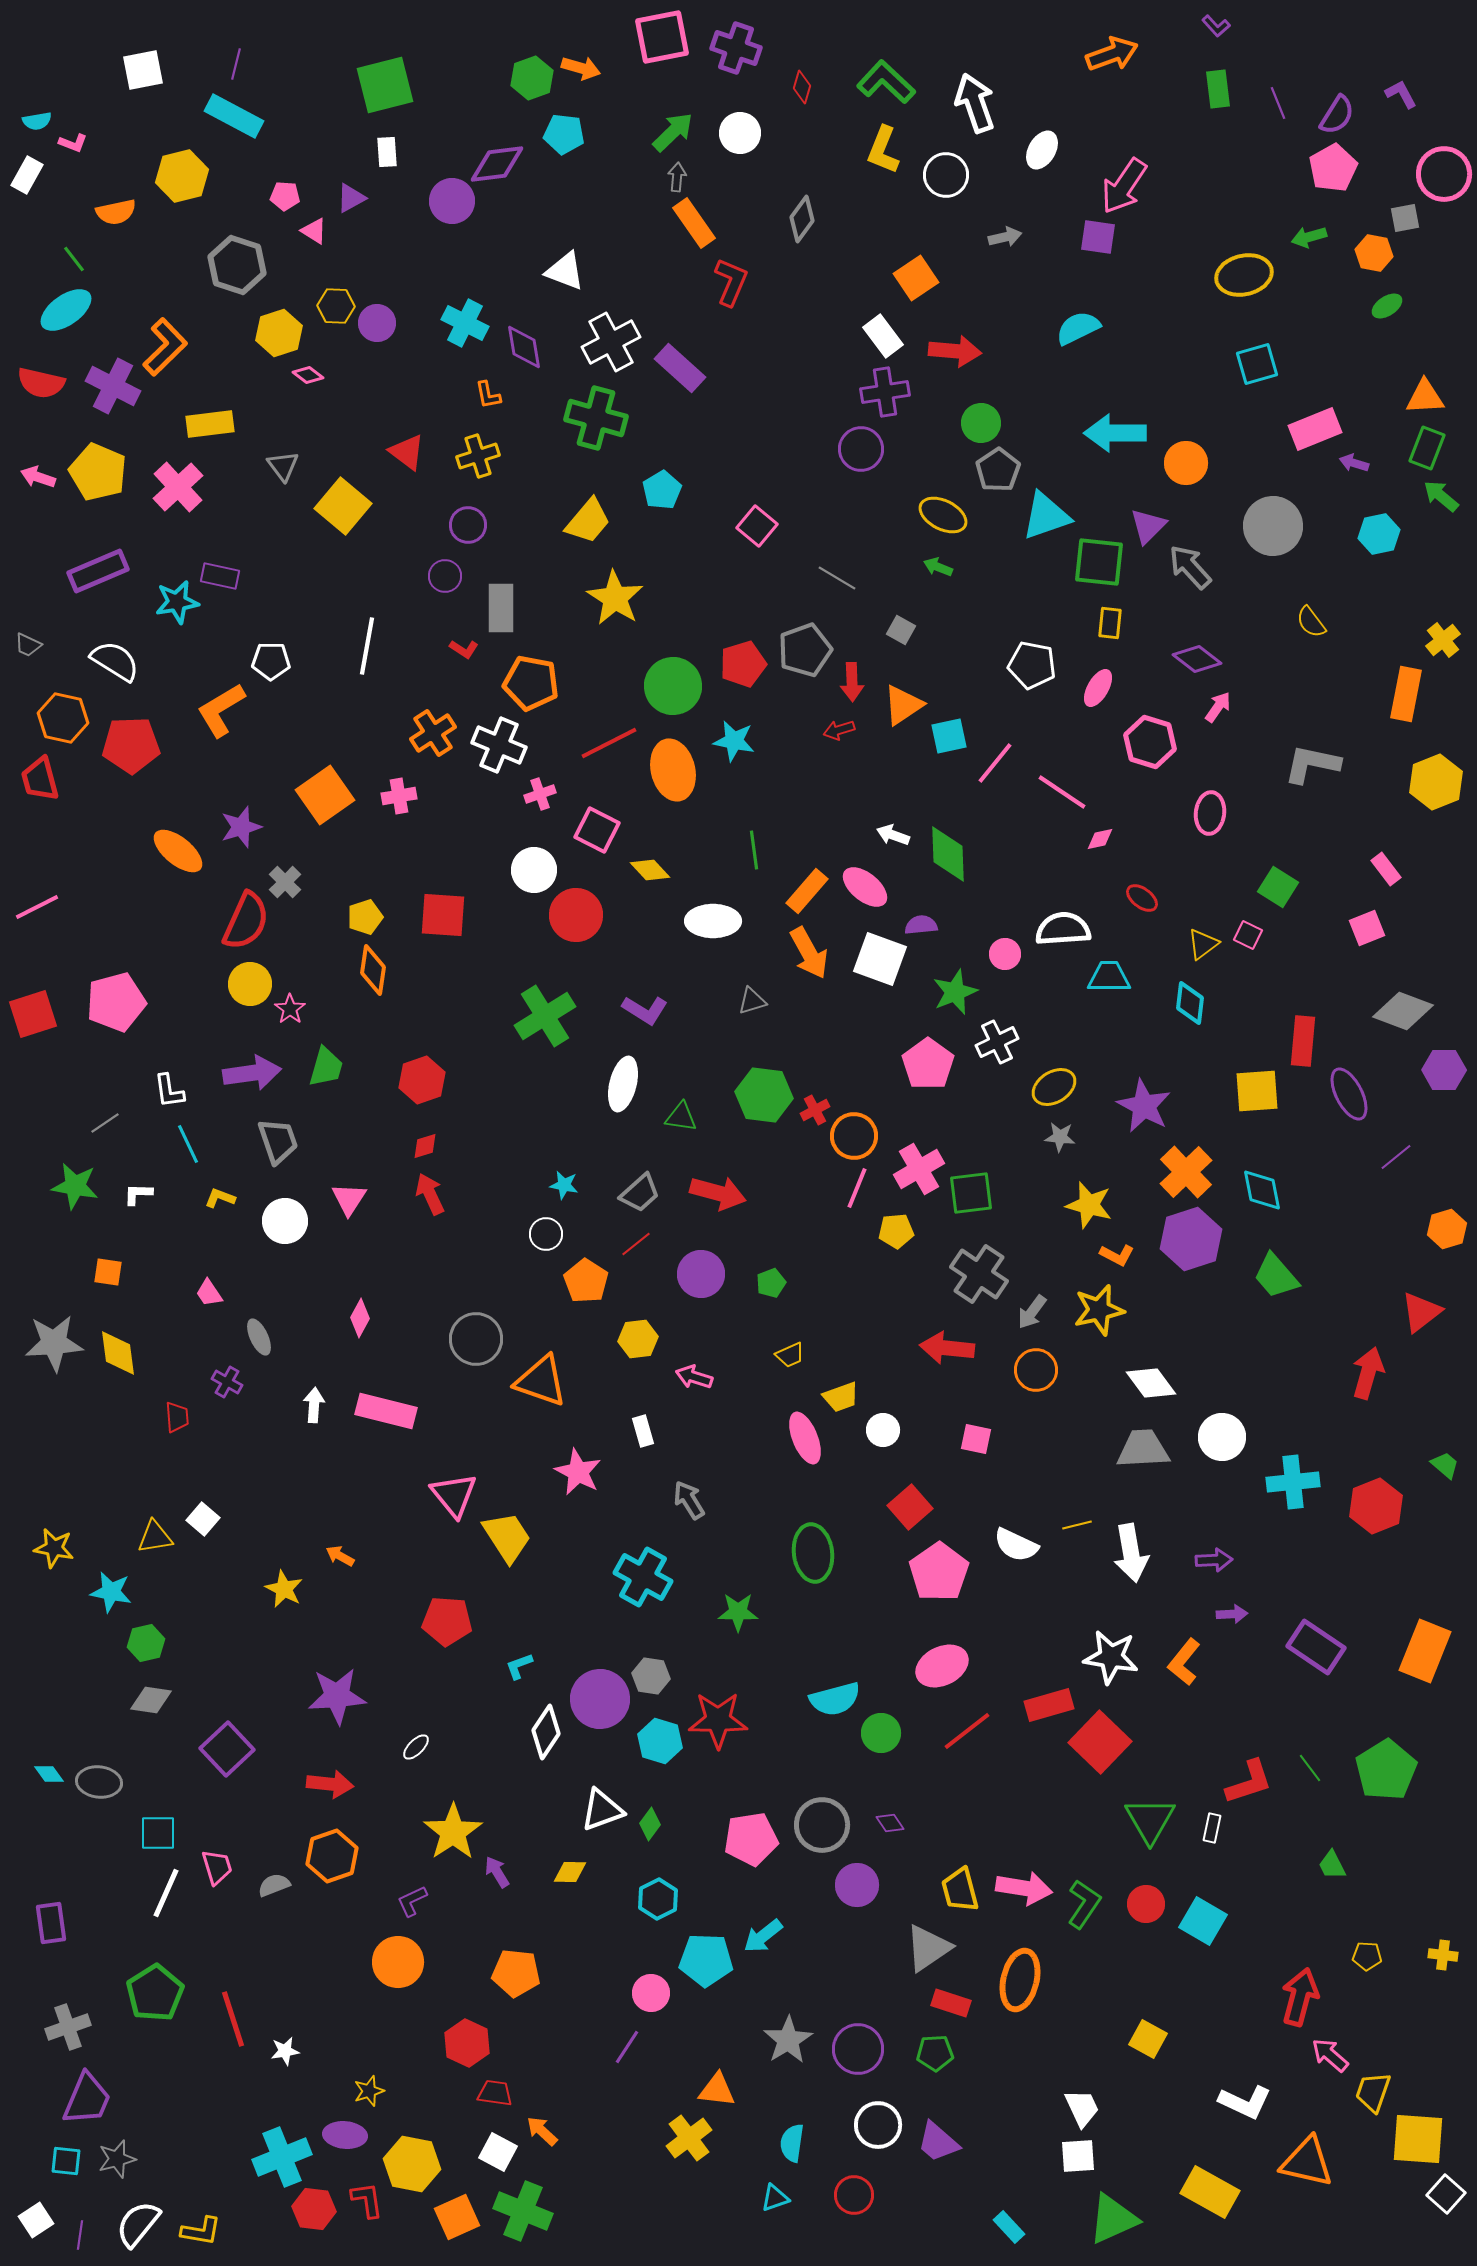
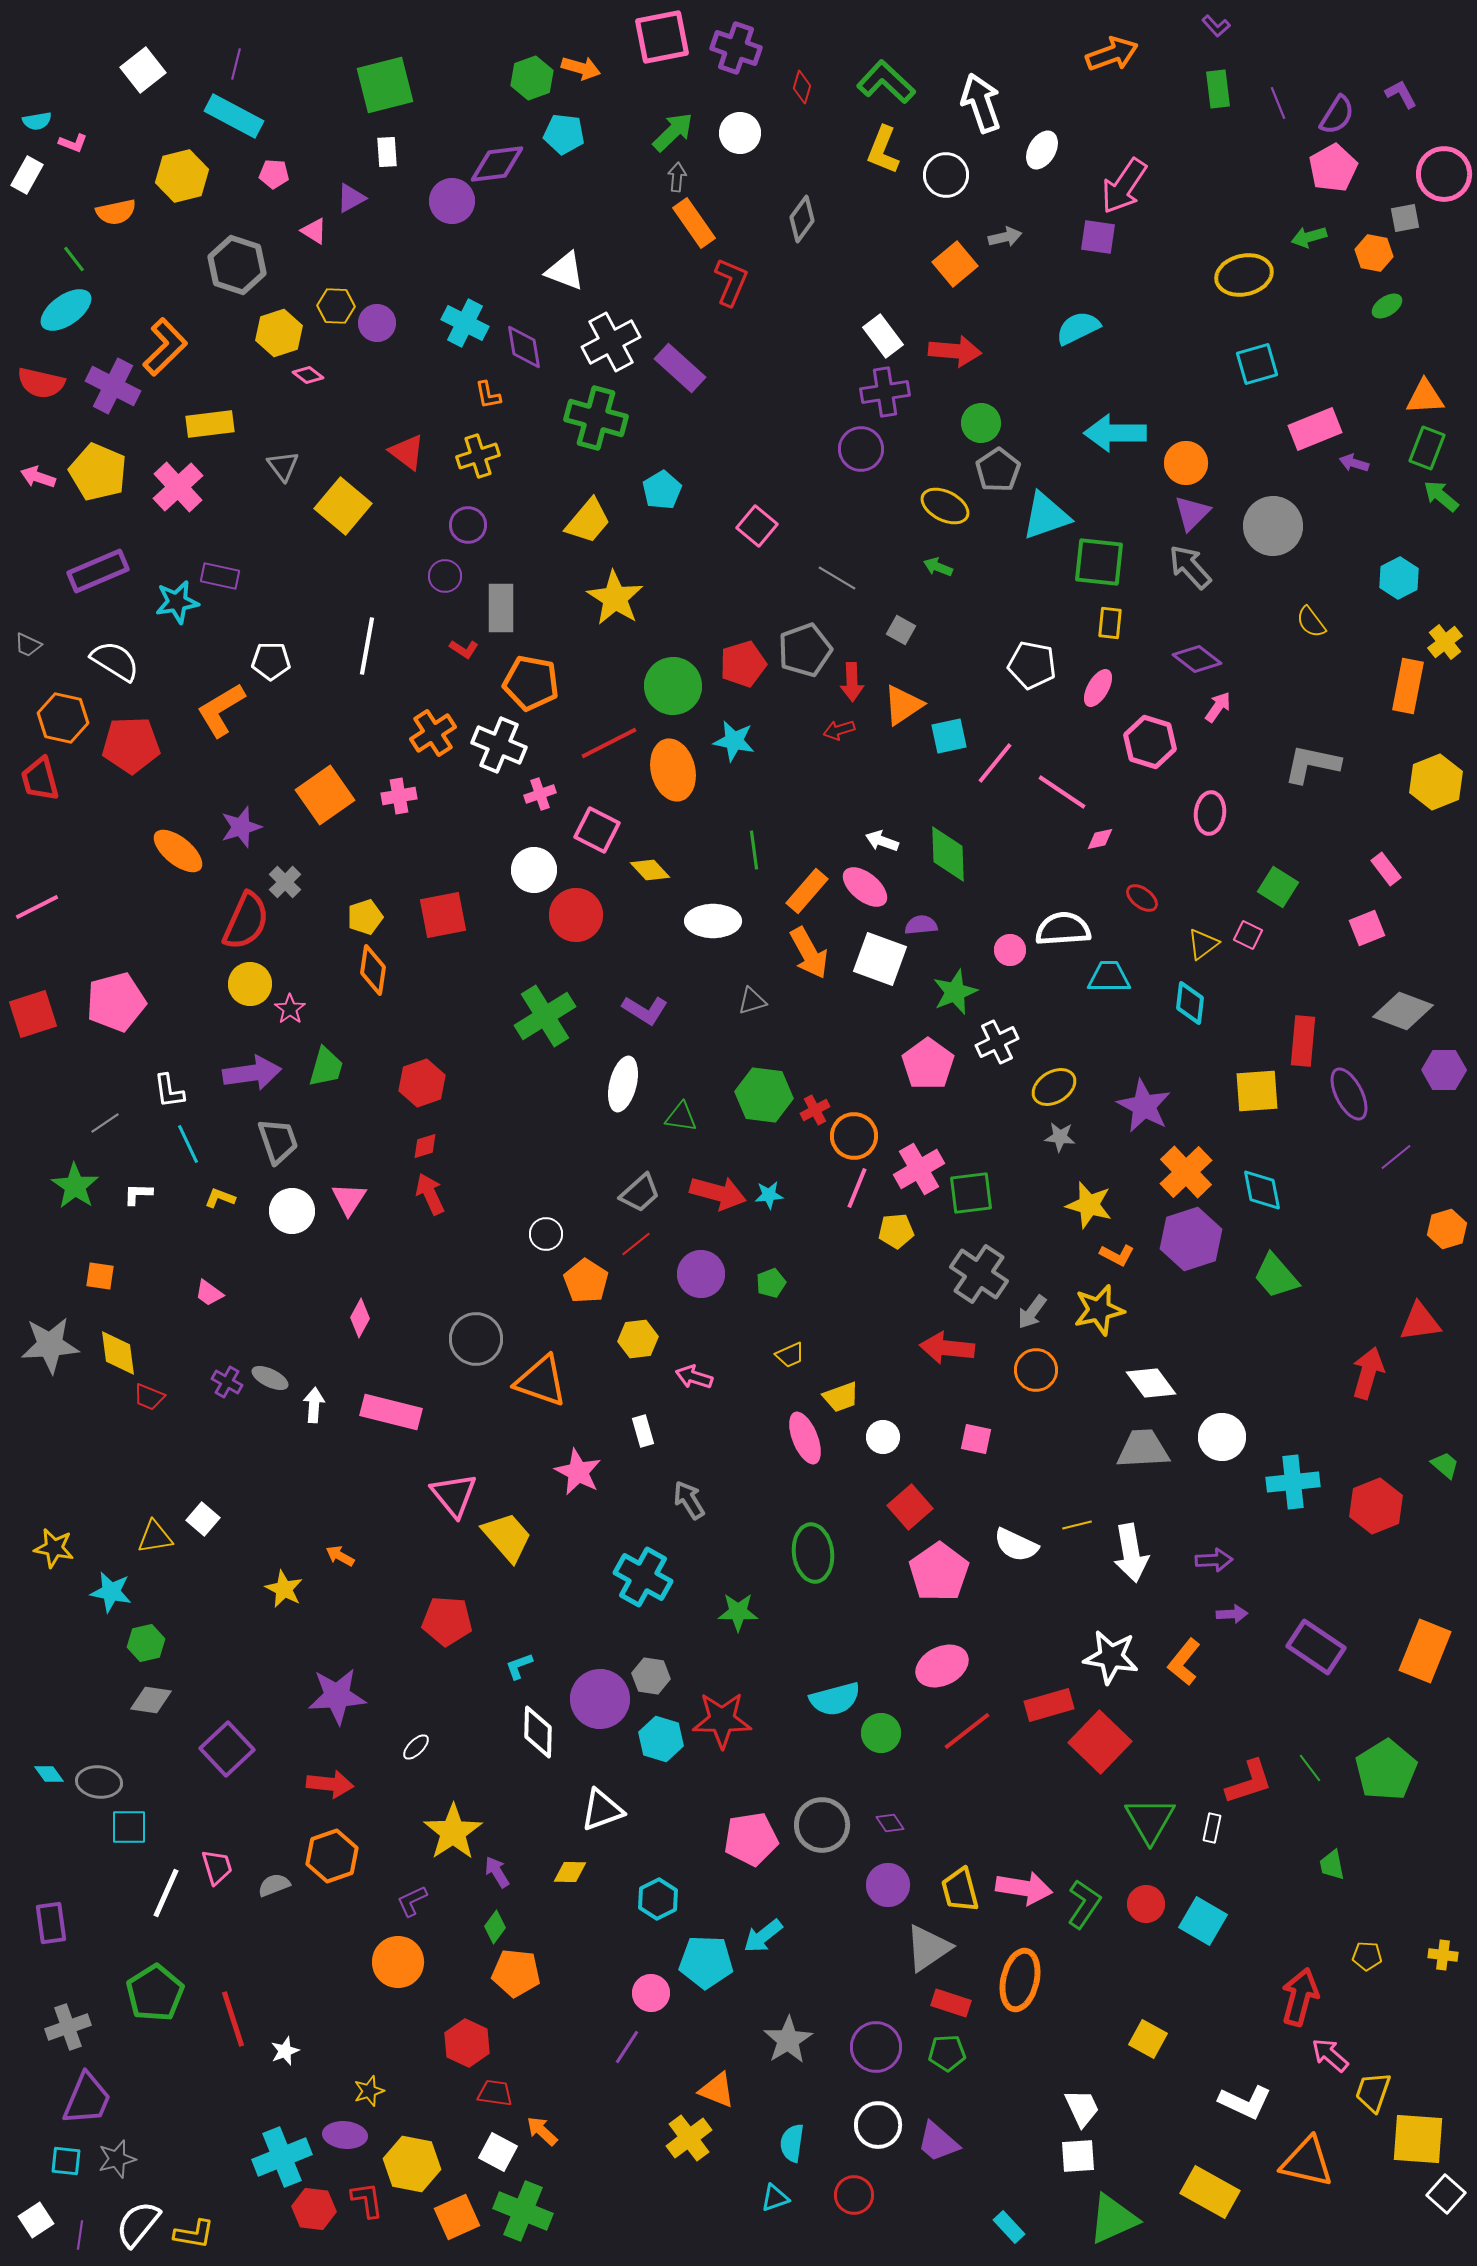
white square at (143, 70): rotated 27 degrees counterclockwise
white arrow at (975, 103): moved 6 px right
pink pentagon at (285, 196): moved 11 px left, 22 px up
orange square at (916, 278): moved 39 px right, 14 px up; rotated 6 degrees counterclockwise
yellow ellipse at (943, 515): moved 2 px right, 9 px up
purple triangle at (1148, 526): moved 44 px right, 13 px up
cyan hexagon at (1379, 534): moved 20 px right, 44 px down; rotated 15 degrees counterclockwise
yellow cross at (1443, 640): moved 2 px right, 2 px down
orange rectangle at (1406, 694): moved 2 px right, 8 px up
white arrow at (893, 835): moved 11 px left, 6 px down
red square at (443, 915): rotated 15 degrees counterclockwise
pink circle at (1005, 954): moved 5 px right, 4 px up
red hexagon at (422, 1080): moved 3 px down
cyan star at (564, 1185): moved 205 px right, 10 px down; rotated 16 degrees counterclockwise
green star at (75, 1186): rotated 24 degrees clockwise
white circle at (285, 1221): moved 7 px right, 10 px up
orange square at (108, 1272): moved 8 px left, 4 px down
pink trapezoid at (209, 1293): rotated 20 degrees counterclockwise
red triangle at (1421, 1312): moved 1 px left, 10 px down; rotated 30 degrees clockwise
gray ellipse at (259, 1337): moved 11 px right, 41 px down; rotated 39 degrees counterclockwise
gray star at (54, 1343): moved 4 px left, 2 px down
pink rectangle at (386, 1411): moved 5 px right, 1 px down
red trapezoid at (177, 1417): moved 28 px left, 20 px up; rotated 116 degrees clockwise
white circle at (883, 1430): moved 7 px down
yellow trapezoid at (507, 1537): rotated 8 degrees counterclockwise
red star at (718, 1720): moved 4 px right
white diamond at (546, 1732): moved 8 px left; rotated 32 degrees counterclockwise
cyan hexagon at (660, 1741): moved 1 px right, 2 px up
green diamond at (650, 1824): moved 155 px left, 103 px down
cyan square at (158, 1833): moved 29 px left, 6 px up
green trapezoid at (1332, 1865): rotated 16 degrees clockwise
purple circle at (857, 1885): moved 31 px right
cyan pentagon at (706, 1960): moved 2 px down
purple circle at (858, 2049): moved 18 px right, 2 px up
white star at (285, 2051): rotated 12 degrees counterclockwise
green pentagon at (935, 2053): moved 12 px right
orange triangle at (717, 2090): rotated 15 degrees clockwise
yellow L-shape at (201, 2231): moved 7 px left, 3 px down
